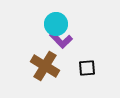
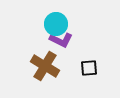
purple L-shape: rotated 20 degrees counterclockwise
black square: moved 2 px right
